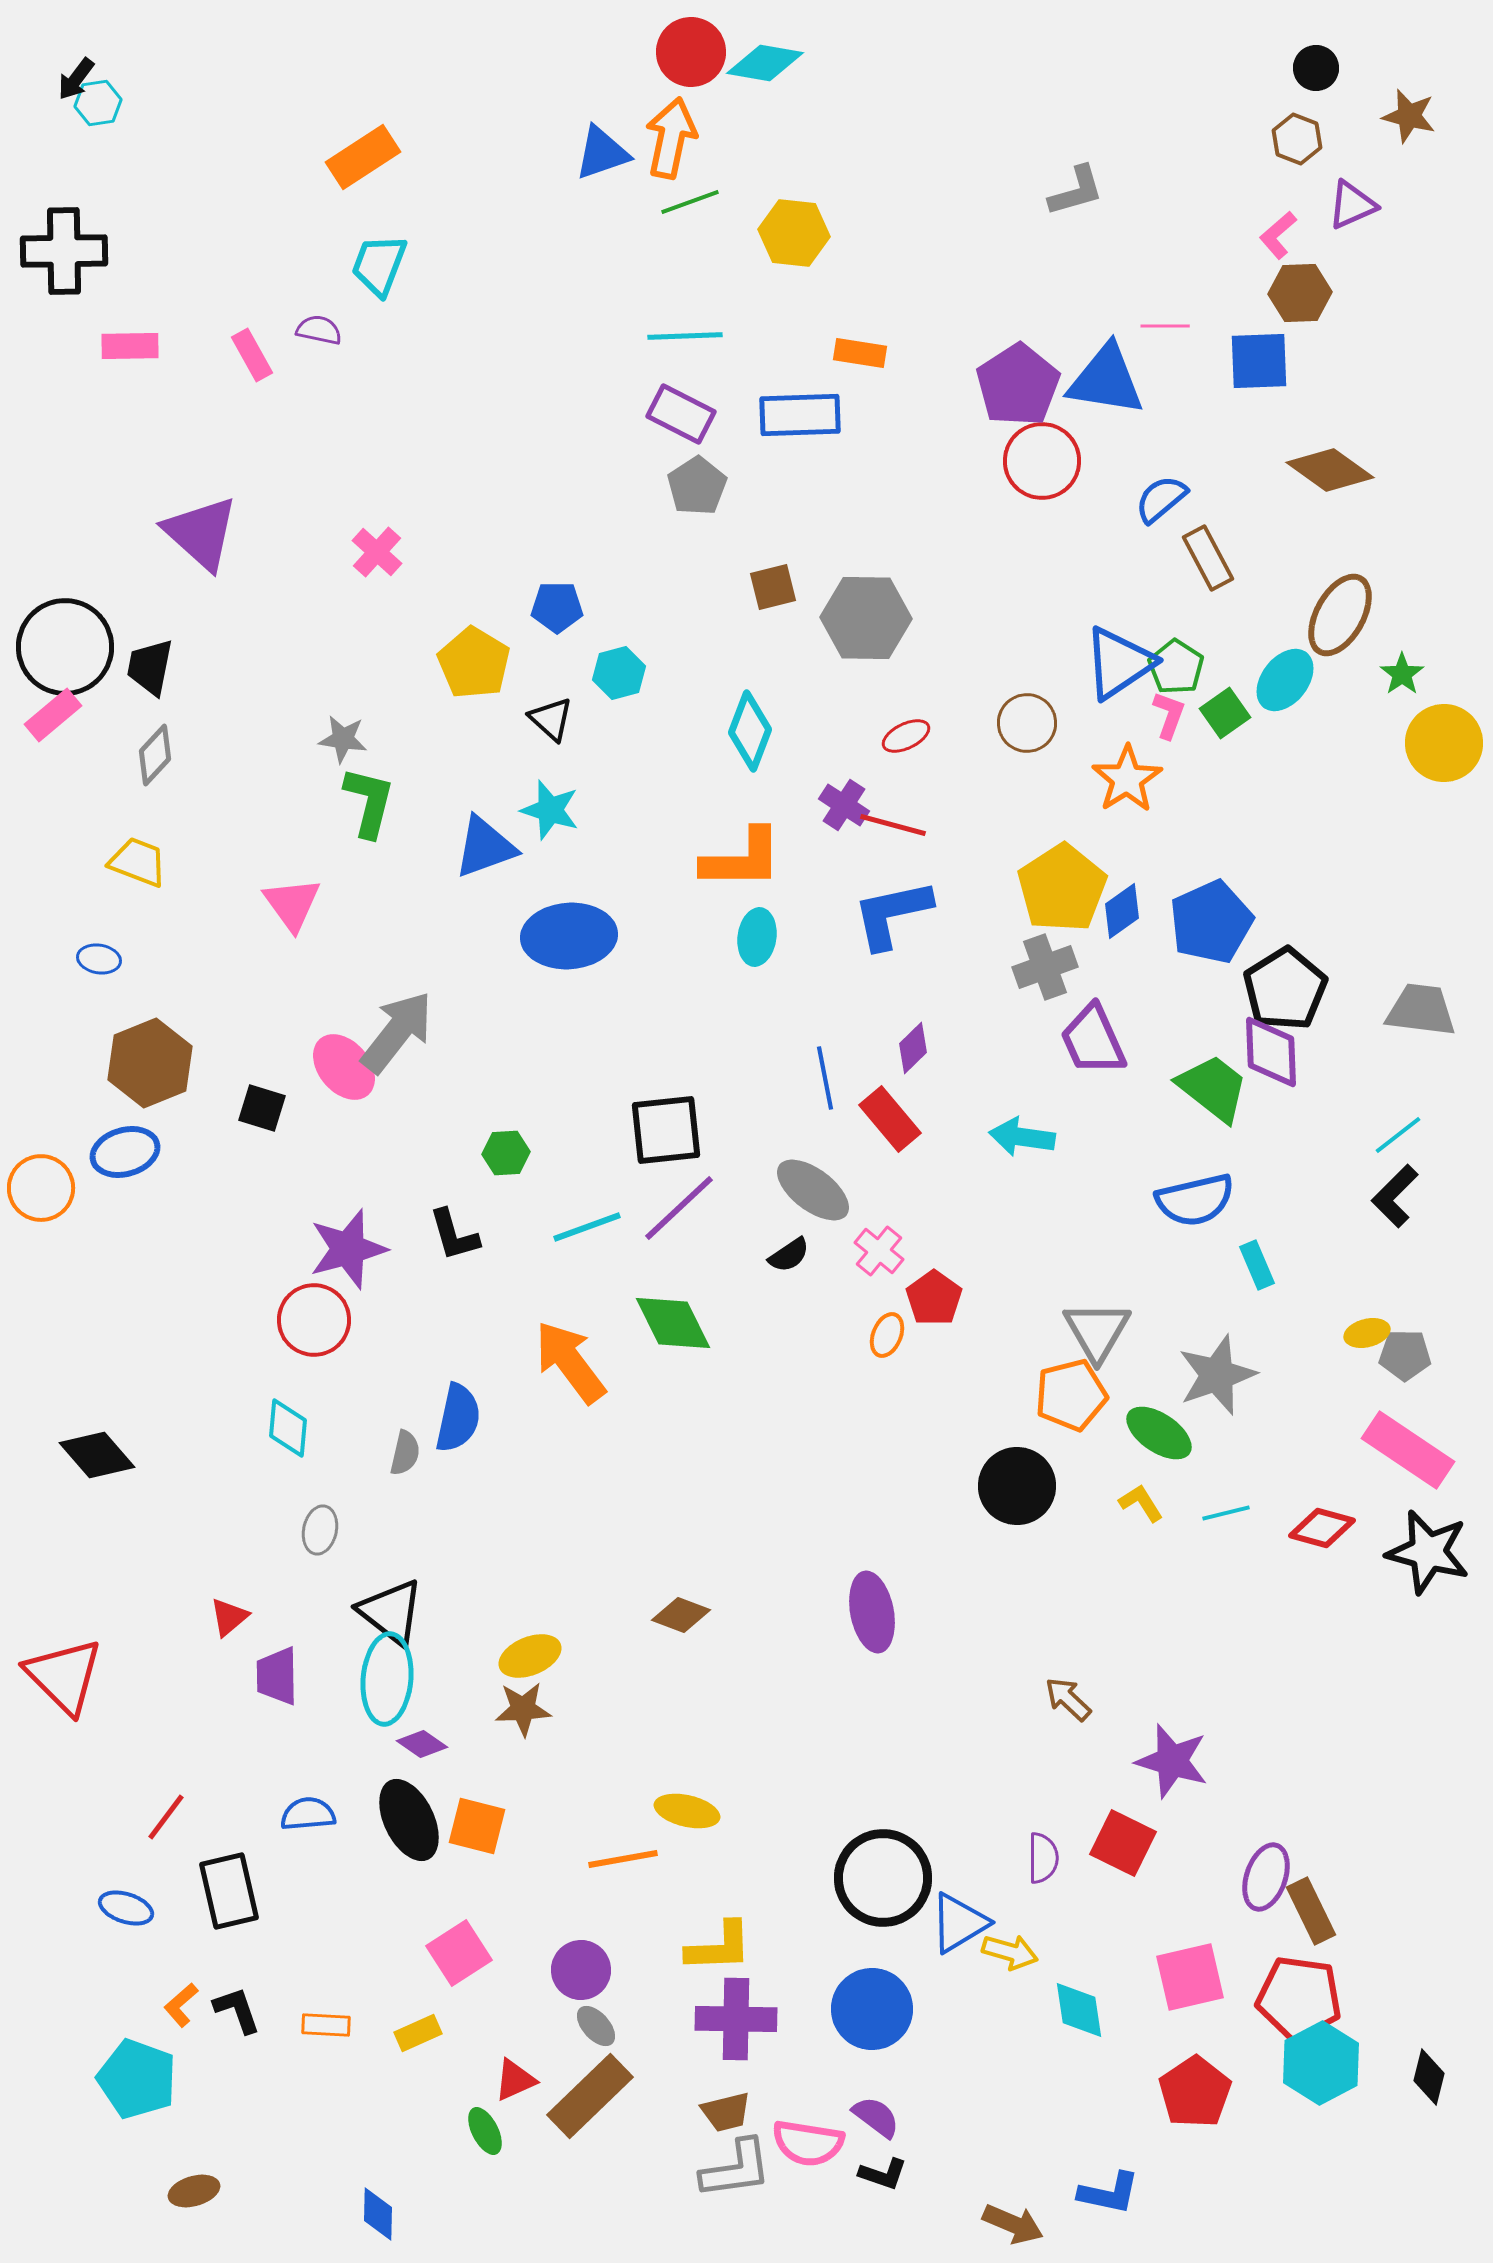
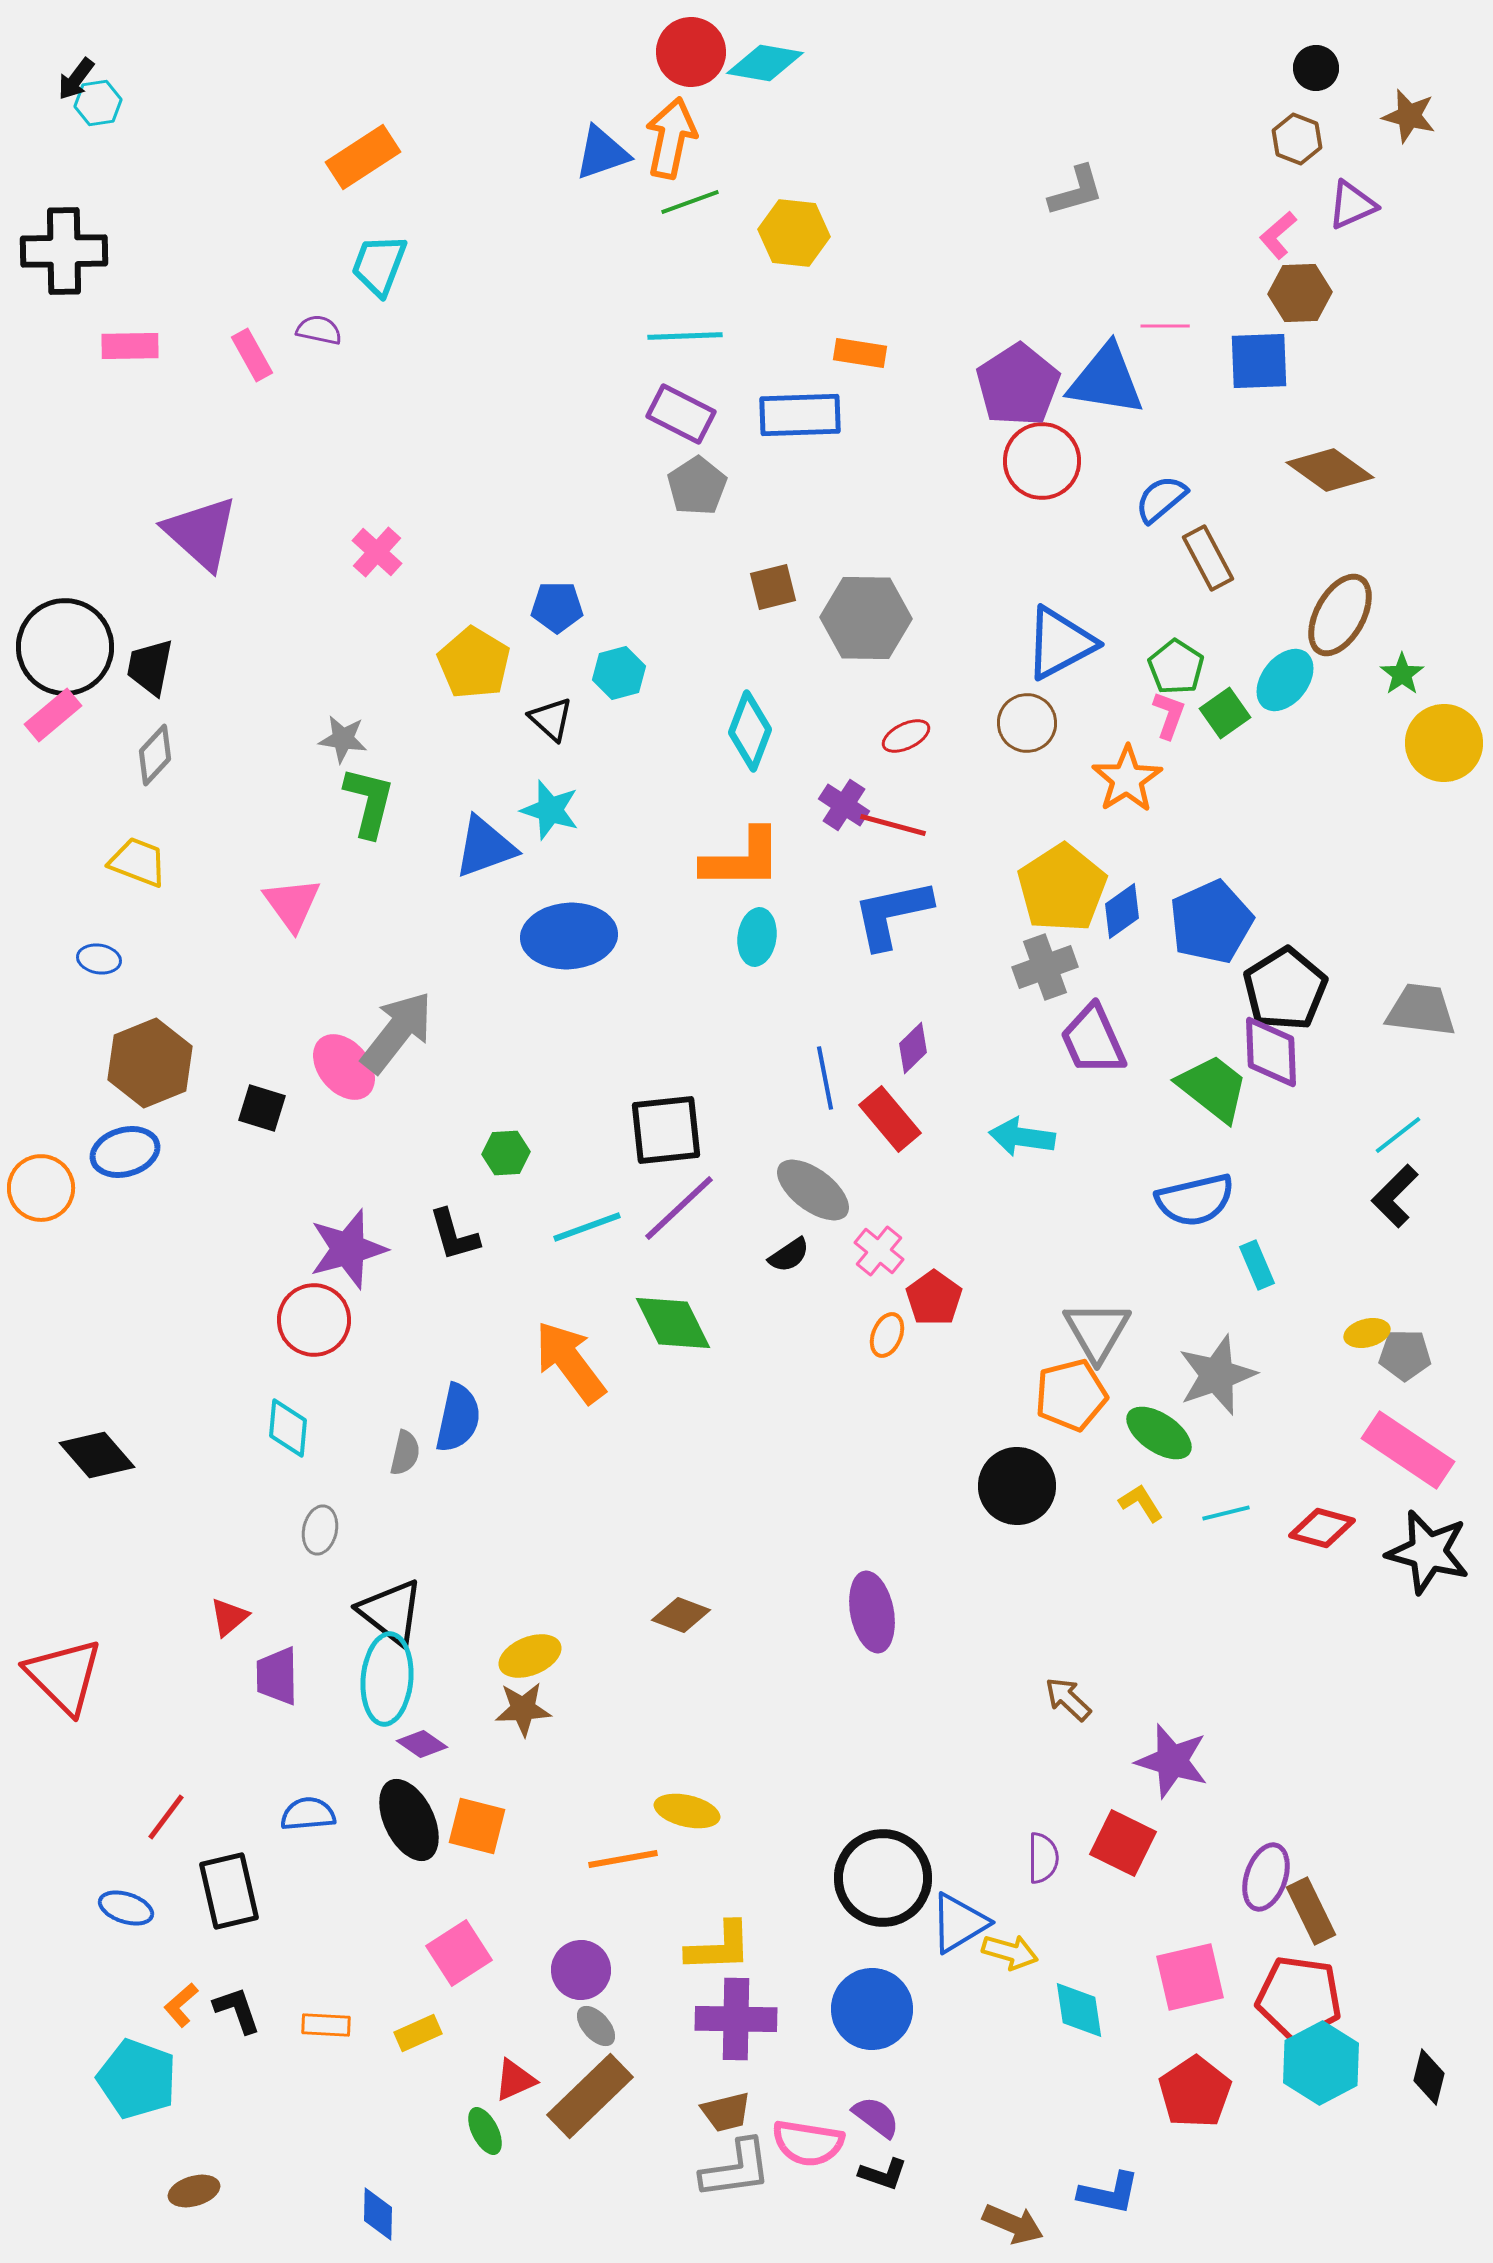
blue triangle at (1119, 663): moved 59 px left, 20 px up; rotated 6 degrees clockwise
